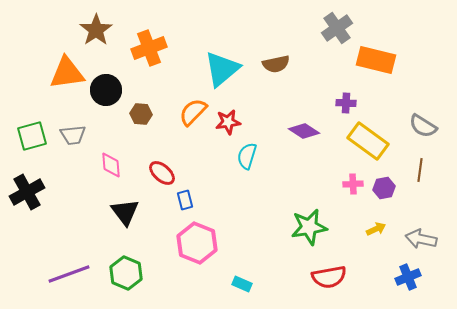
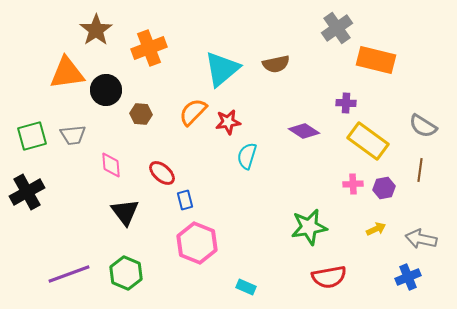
cyan rectangle: moved 4 px right, 3 px down
